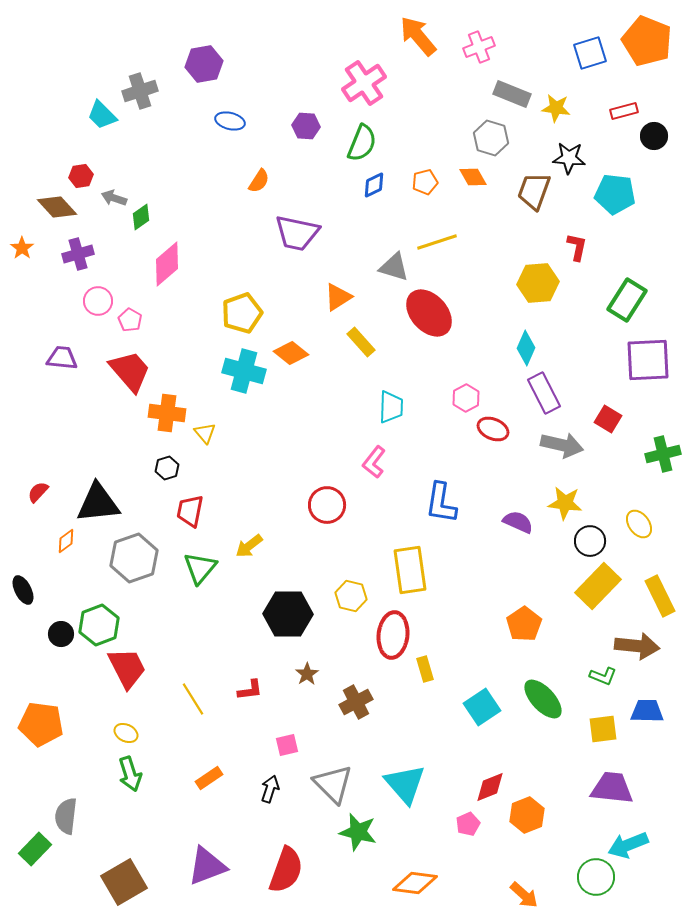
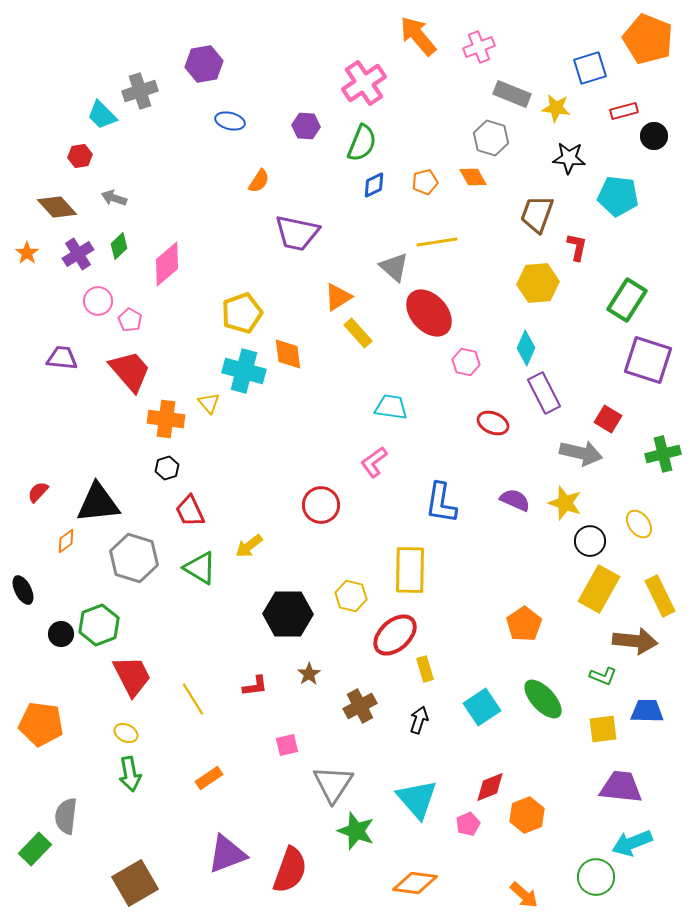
orange pentagon at (647, 41): moved 1 px right, 2 px up
blue square at (590, 53): moved 15 px down
red hexagon at (81, 176): moved 1 px left, 20 px up
brown trapezoid at (534, 191): moved 3 px right, 23 px down
cyan pentagon at (615, 194): moved 3 px right, 2 px down
green diamond at (141, 217): moved 22 px left, 29 px down; rotated 8 degrees counterclockwise
yellow line at (437, 242): rotated 9 degrees clockwise
orange star at (22, 248): moved 5 px right, 5 px down
purple cross at (78, 254): rotated 16 degrees counterclockwise
gray triangle at (394, 267): rotated 24 degrees clockwise
yellow rectangle at (361, 342): moved 3 px left, 9 px up
orange diamond at (291, 353): moved 3 px left, 1 px down; rotated 44 degrees clockwise
purple square at (648, 360): rotated 21 degrees clockwise
pink hexagon at (466, 398): moved 36 px up; rotated 20 degrees counterclockwise
cyan trapezoid at (391, 407): rotated 84 degrees counterclockwise
orange cross at (167, 413): moved 1 px left, 6 px down
red ellipse at (493, 429): moved 6 px up
yellow triangle at (205, 433): moved 4 px right, 30 px up
gray arrow at (562, 445): moved 19 px right, 8 px down
pink L-shape at (374, 462): rotated 16 degrees clockwise
yellow star at (565, 503): rotated 12 degrees clockwise
red circle at (327, 505): moved 6 px left
red trapezoid at (190, 511): rotated 36 degrees counterclockwise
purple semicircle at (518, 522): moved 3 px left, 22 px up
gray hexagon at (134, 558): rotated 24 degrees counterclockwise
green triangle at (200, 568): rotated 39 degrees counterclockwise
yellow rectangle at (410, 570): rotated 9 degrees clockwise
yellow rectangle at (598, 586): moved 1 px right, 3 px down; rotated 15 degrees counterclockwise
red ellipse at (393, 635): moved 2 px right; rotated 42 degrees clockwise
brown arrow at (637, 646): moved 2 px left, 5 px up
red trapezoid at (127, 668): moved 5 px right, 8 px down
brown star at (307, 674): moved 2 px right
red L-shape at (250, 690): moved 5 px right, 4 px up
brown cross at (356, 702): moved 4 px right, 4 px down
green arrow at (130, 774): rotated 8 degrees clockwise
gray triangle at (333, 784): rotated 18 degrees clockwise
cyan triangle at (405, 784): moved 12 px right, 15 px down
purple trapezoid at (612, 788): moved 9 px right, 1 px up
black arrow at (270, 789): moved 149 px right, 69 px up
green star at (358, 832): moved 2 px left, 1 px up; rotated 6 degrees clockwise
cyan arrow at (628, 845): moved 4 px right, 2 px up
purple triangle at (207, 866): moved 20 px right, 12 px up
red semicircle at (286, 870): moved 4 px right
brown square at (124, 882): moved 11 px right, 1 px down
